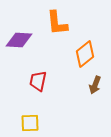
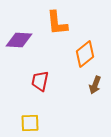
red trapezoid: moved 2 px right
